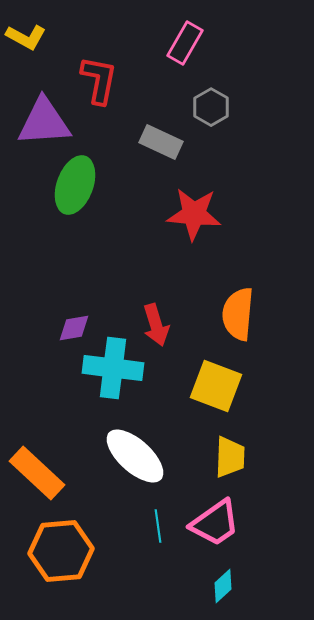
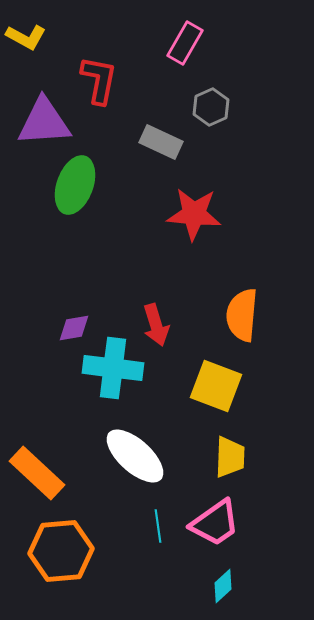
gray hexagon: rotated 6 degrees clockwise
orange semicircle: moved 4 px right, 1 px down
